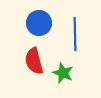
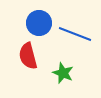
blue line: rotated 68 degrees counterclockwise
red semicircle: moved 6 px left, 5 px up
